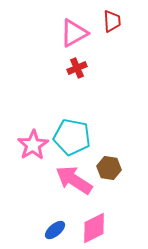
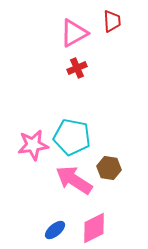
pink star: rotated 24 degrees clockwise
